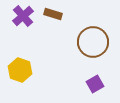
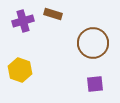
purple cross: moved 5 px down; rotated 25 degrees clockwise
brown circle: moved 1 px down
purple square: rotated 24 degrees clockwise
